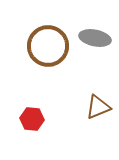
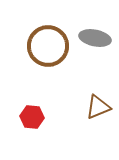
red hexagon: moved 2 px up
